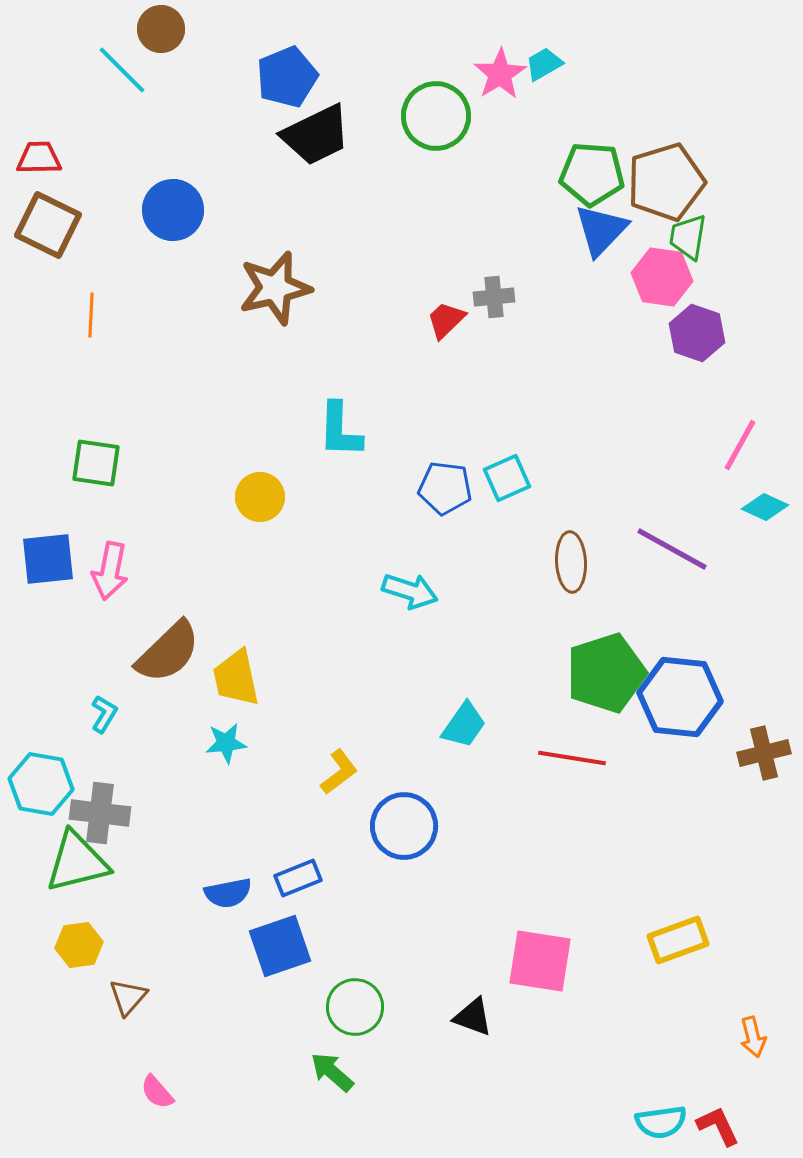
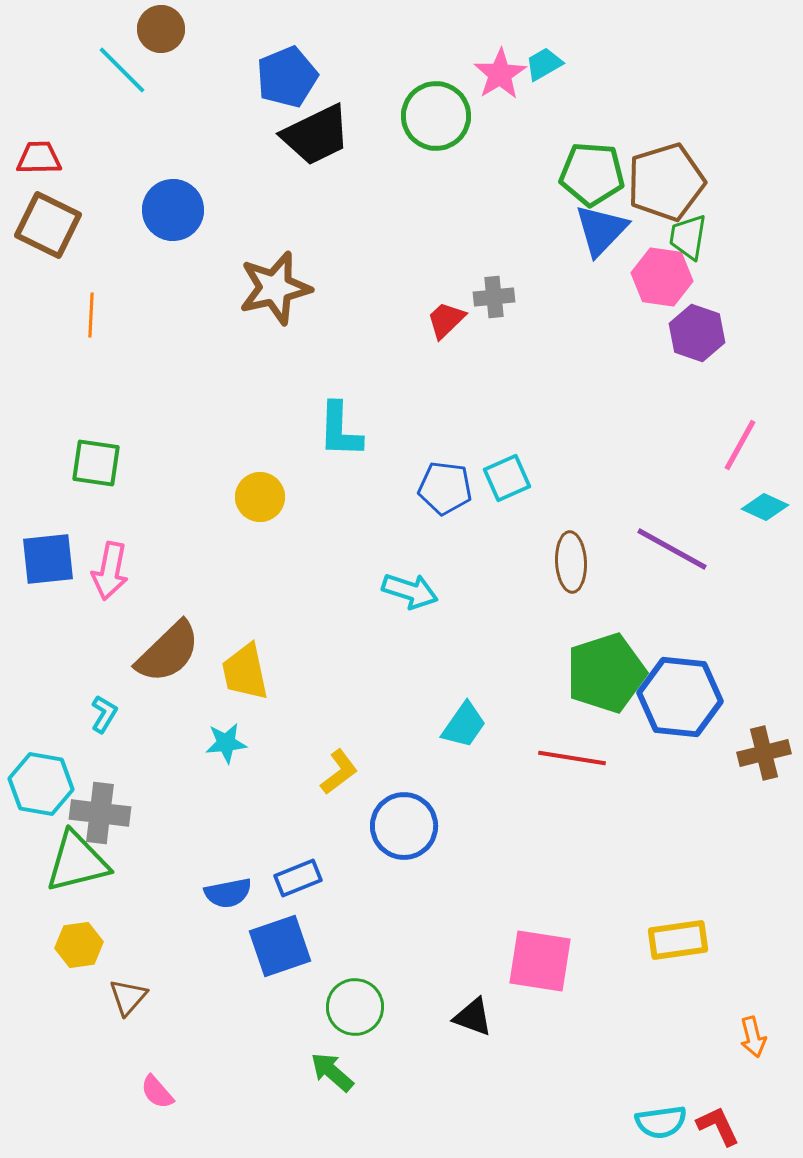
yellow trapezoid at (236, 678): moved 9 px right, 6 px up
yellow rectangle at (678, 940): rotated 12 degrees clockwise
